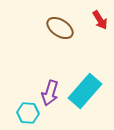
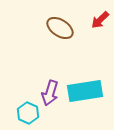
red arrow: rotated 78 degrees clockwise
cyan rectangle: rotated 40 degrees clockwise
cyan hexagon: rotated 20 degrees clockwise
